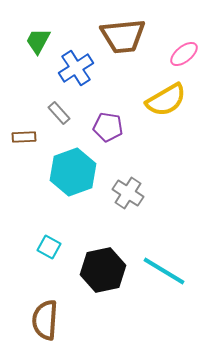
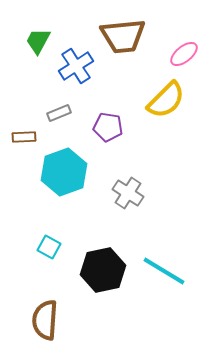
blue cross: moved 2 px up
yellow semicircle: rotated 15 degrees counterclockwise
gray rectangle: rotated 70 degrees counterclockwise
cyan hexagon: moved 9 px left
